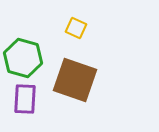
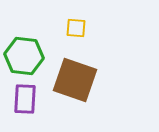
yellow square: rotated 20 degrees counterclockwise
green hexagon: moved 1 px right, 2 px up; rotated 9 degrees counterclockwise
